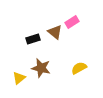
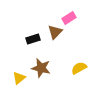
pink rectangle: moved 3 px left, 4 px up
brown triangle: rotated 35 degrees clockwise
